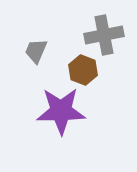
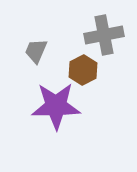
brown hexagon: rotated 12 degrees clockwise
purple star: moved 5 px left, 5 px up
